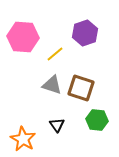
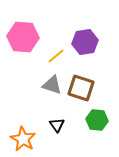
purple hexagon: moved 9 px down; rotated 10 degrees clockwise
yellow line: moved 1 px right, 2 px down
